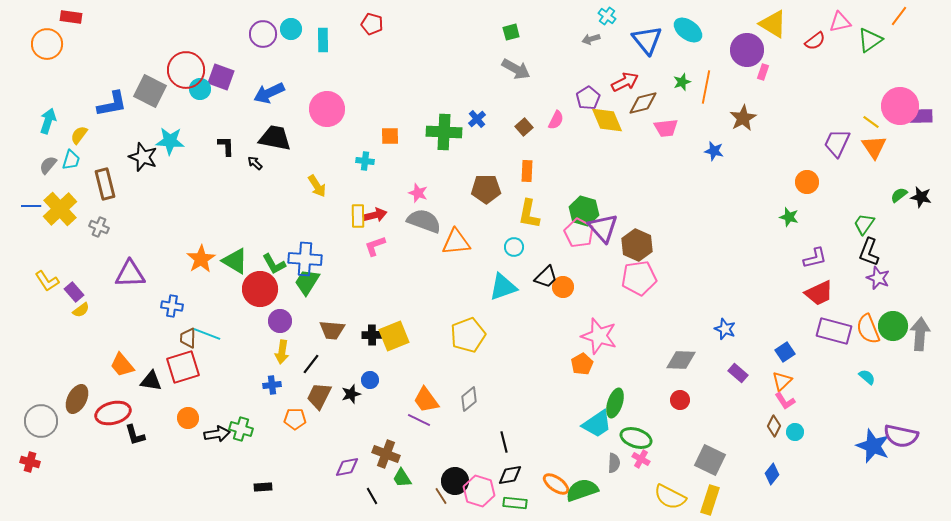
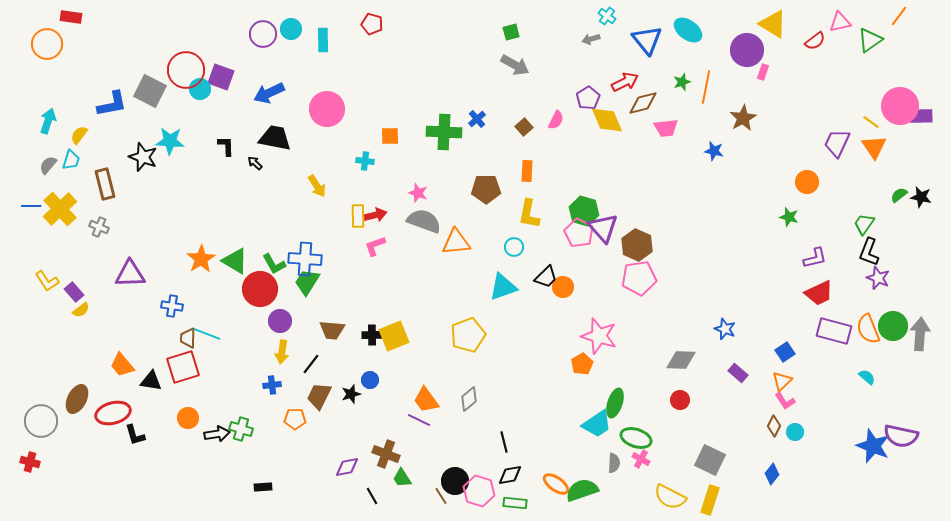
gray arrow at (516, 69): moved 1 px left, 4 px up
